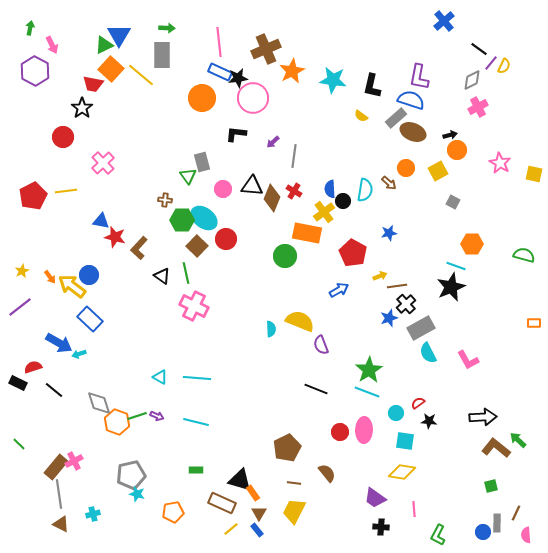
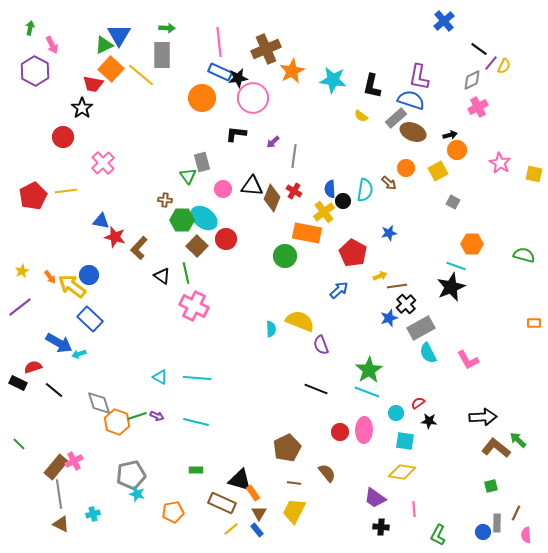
blue arrow at (339, 290): rotated 12 degrees counterclockwise
